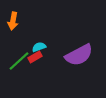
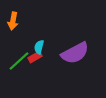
cyan semicircle: rotated 56 degrees counterclockwise
purple semicircle: moved 4 px left, 2 px up
